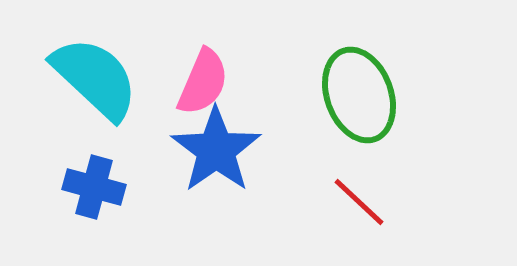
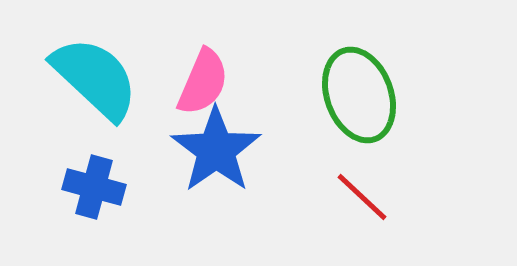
red line: moved 3 px right, 5 px up
